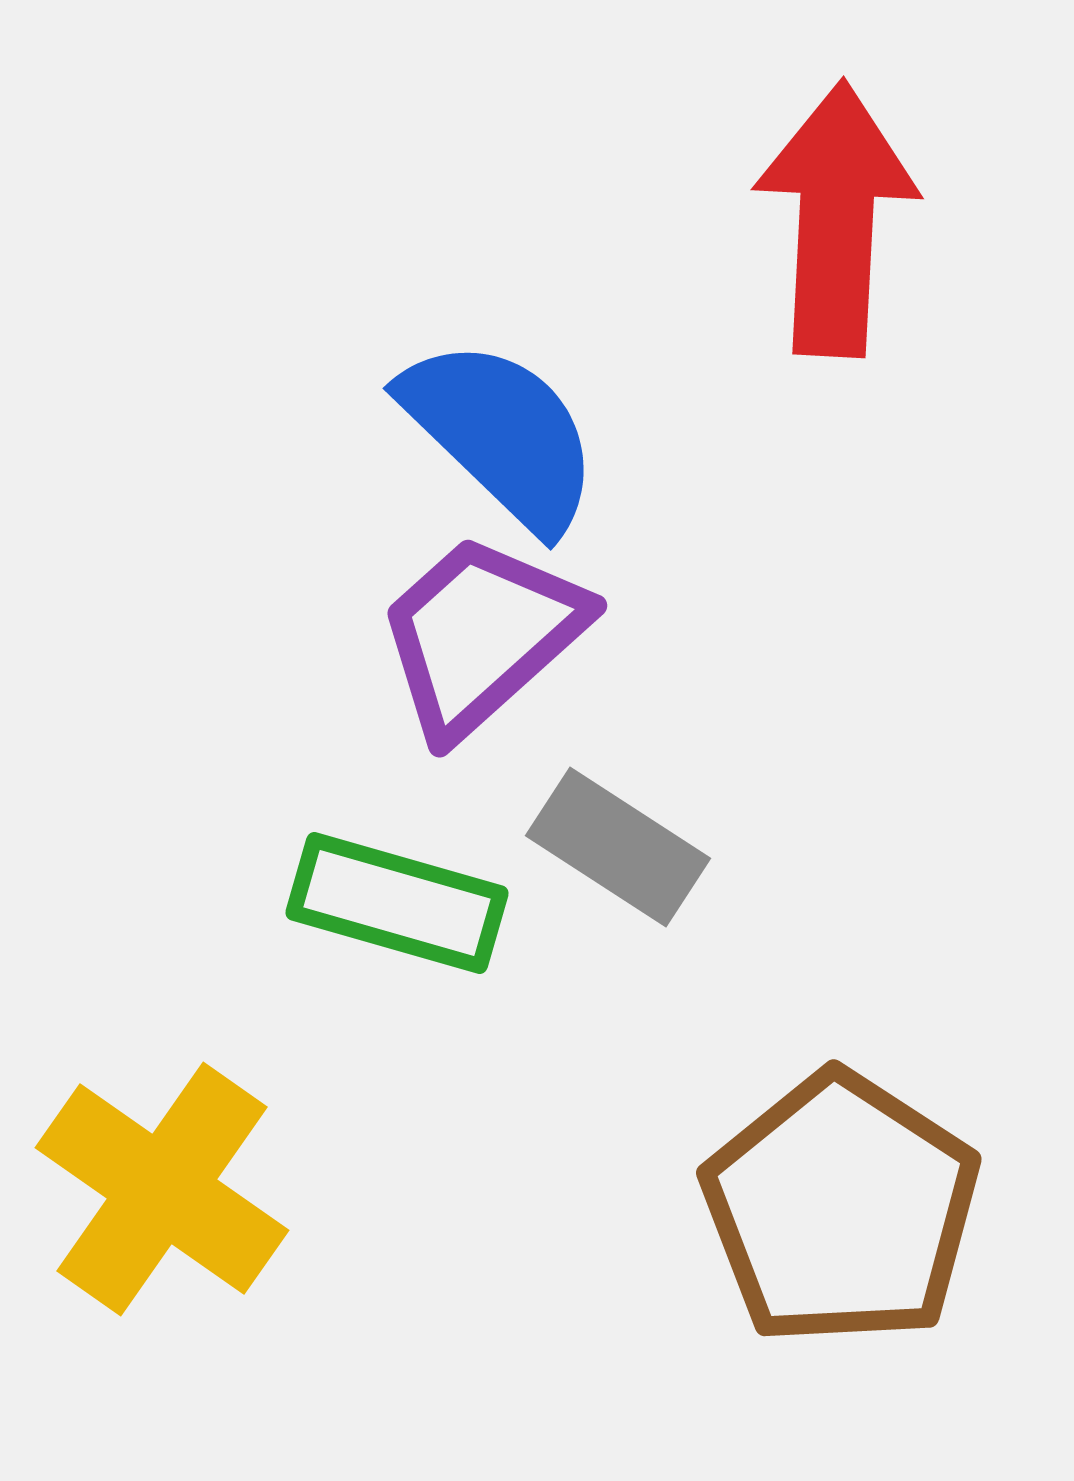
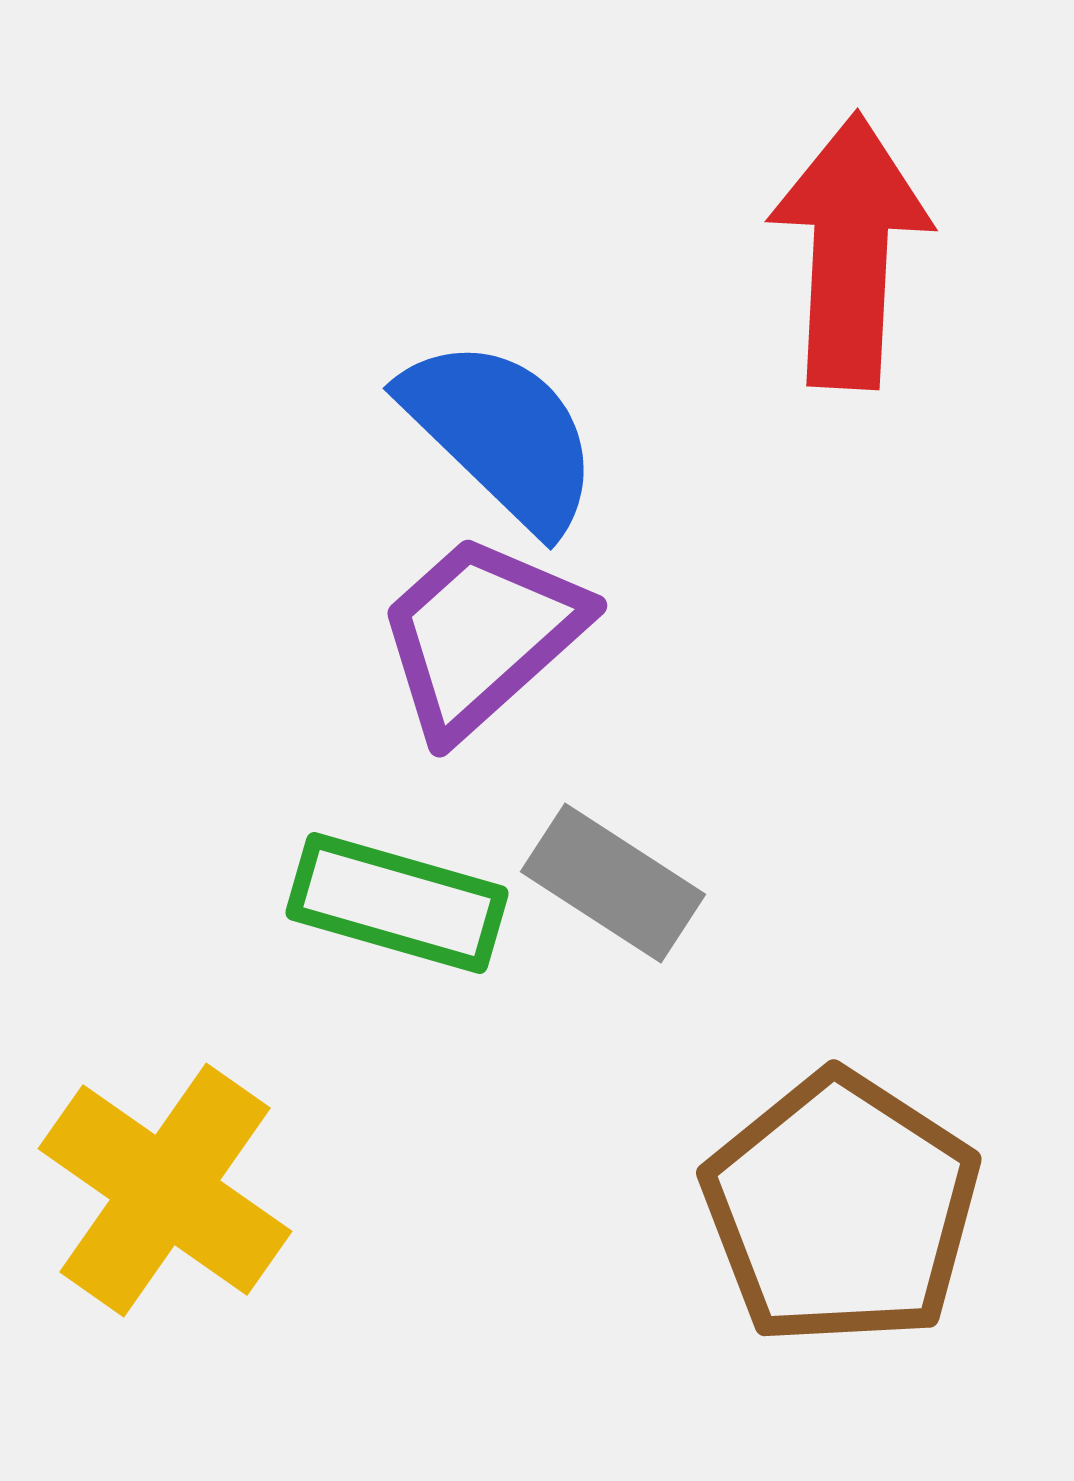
red arrow: moved 14 px right, 32 px down
gray rectangle: moved 5 px left, 36 px down
yellow cross: moved 3 px right, 1 px down
